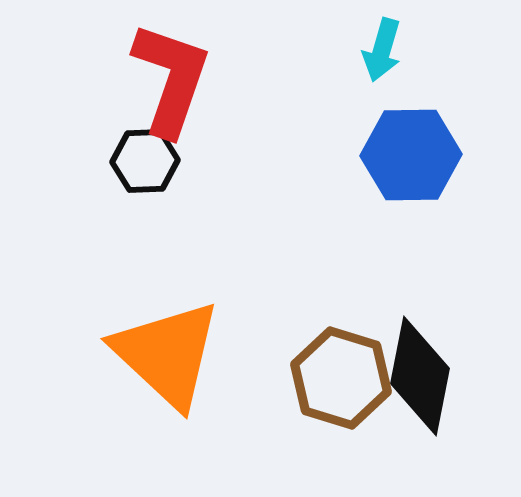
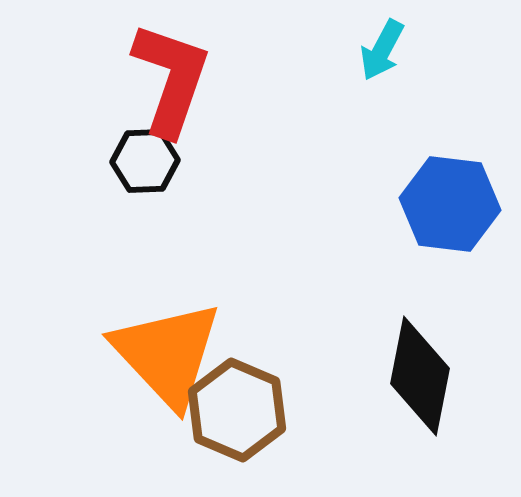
cyan arrow: rotated 12 degrees clockwise
blue hexagon: moved 39 px right, 49 px down; rotated 8 degrees clockwise
orange triangle: rotated 4 degrees clockwise
brown hexagon: moved 104 px left, 32 px down; rotated 6 degrees clockwise
